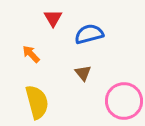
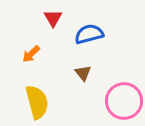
orange arrow: rotated 90 degrees counterclockwise
